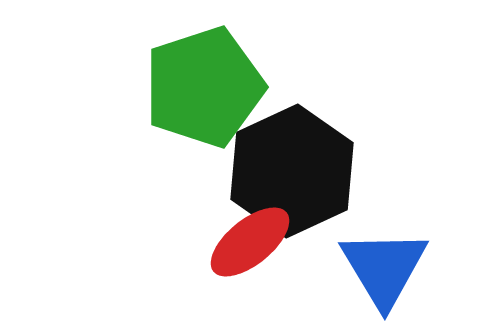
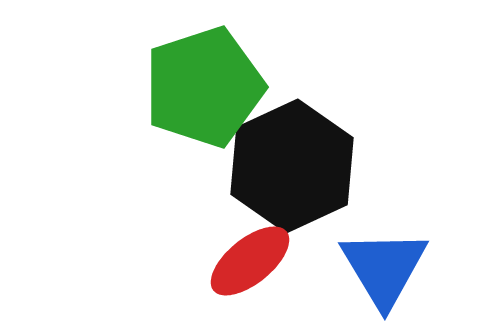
black hexagon: moved 5 px up
red ellipse: moved 19 px down
